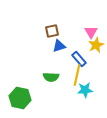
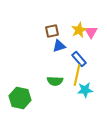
yellow star: moved 17 px left, 15 px up
green semicircle: moved 4 px right, 4 px down
